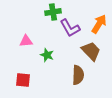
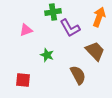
orange arrow: moved 7 px up; rotated 12 degrees counterclockwise
pink triangle: moved 11 px up; rotated 16 degrees counterclockwise
brown trapezoid: moved 4 px right
brown semicircle: rotated 30 degrees counterclockwise
